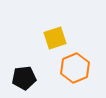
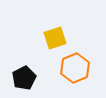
black pentagon: rotated 20 degrees counterclockwise
